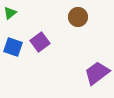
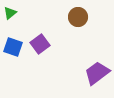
purple square: moved 2 px down
